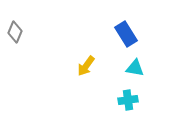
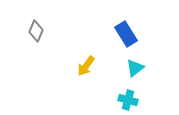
gray diamond: moved 21 px right, 1 px up
cyan triangle: rotated 48 degrees counterclockwise
cyan cross: rotated 24 degrees clockwise
